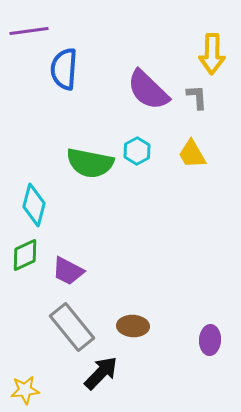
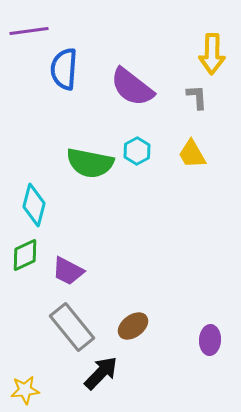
purple semicircle: moved 16 px left, 3 px up; rotated 6 degrees counterclockwise
brown ellipse: rotated 40 degrees counterclockwise
